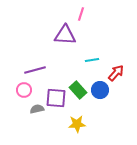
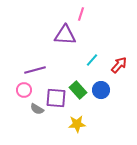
cyan line: rotated 40 degrees counterclockwise
red arrow: moved 3 px right, 8 px up
blue circle: moved 1 px right
gray semicircle: rotated 136 degrees counterclockwise
